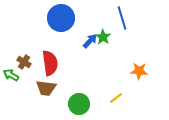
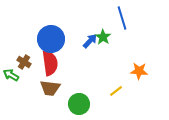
blue circle: moved 10 px left, 21 px down
brown trapezoid: moved 4 px right
yellow line: moved 7 px up
